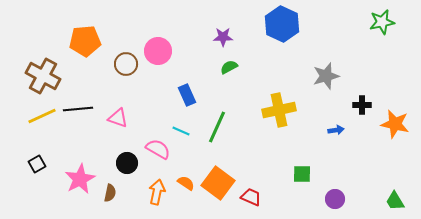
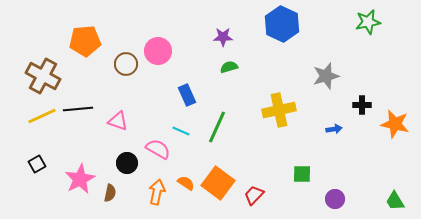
green star: moved 14 px left
green semicircle: rotated 12 degrees clockwise
pink triangle: moved 3 px down
blue arrow: moved 2 px left, 1 px up
red trapezoid: moved 3 px right, 2 px up; rotated 70 degrees counterclockwise
